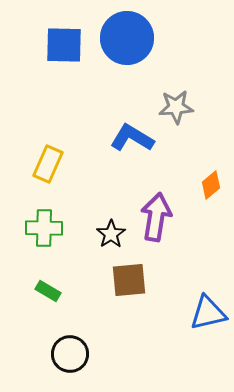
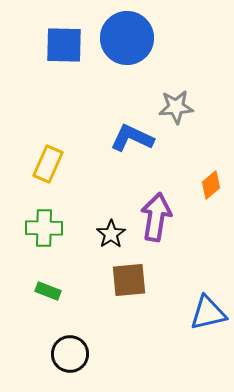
blue L-shape: rotated 6 degrees counterclockwise
green rectangle: rotated 10 degrees counterclockwise
